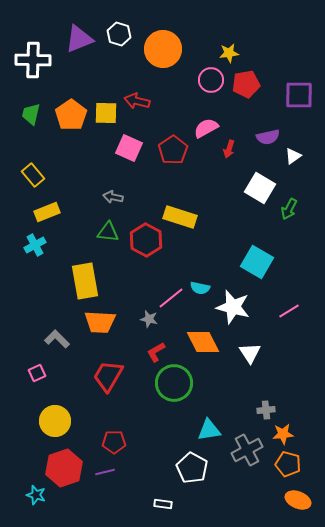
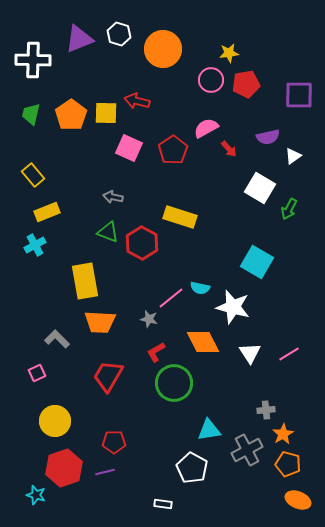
red arrow at (229, 149): rotated 60 degrees counterclockwise
green triangle at (108, 232): rotated 15 degrees clockwise
red hexagon at (146, 240): moved 4 px left, 3 px down
pink line at (289, 311): moved 43 px down
orange star at (283, 434): rotated 25 degrees counterclockwise
